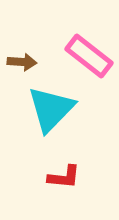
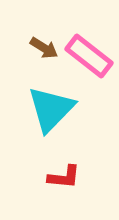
brown arrow: moved 22 px right, 14 px up; rotated 28 degrees clockwise
